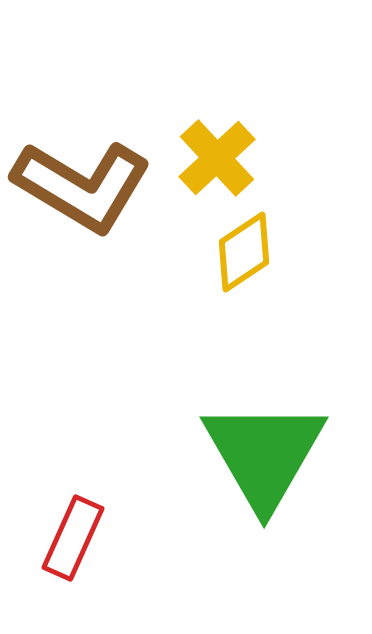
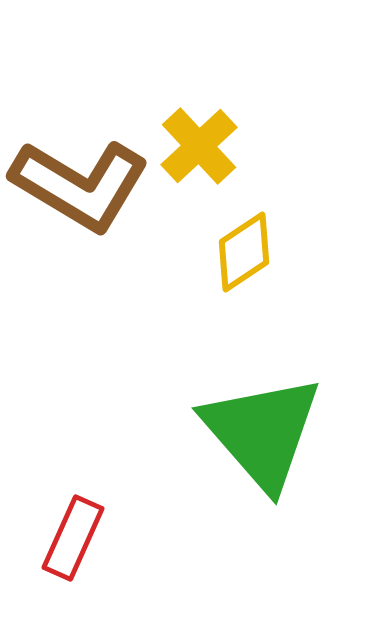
yellow cross: moved 18 px left, 12 px up
brown L-shape: moved 2 px left, 1 px up
green triangle: moved 2 px left, 22 px up; rotated 11 degrees counterclockwise
